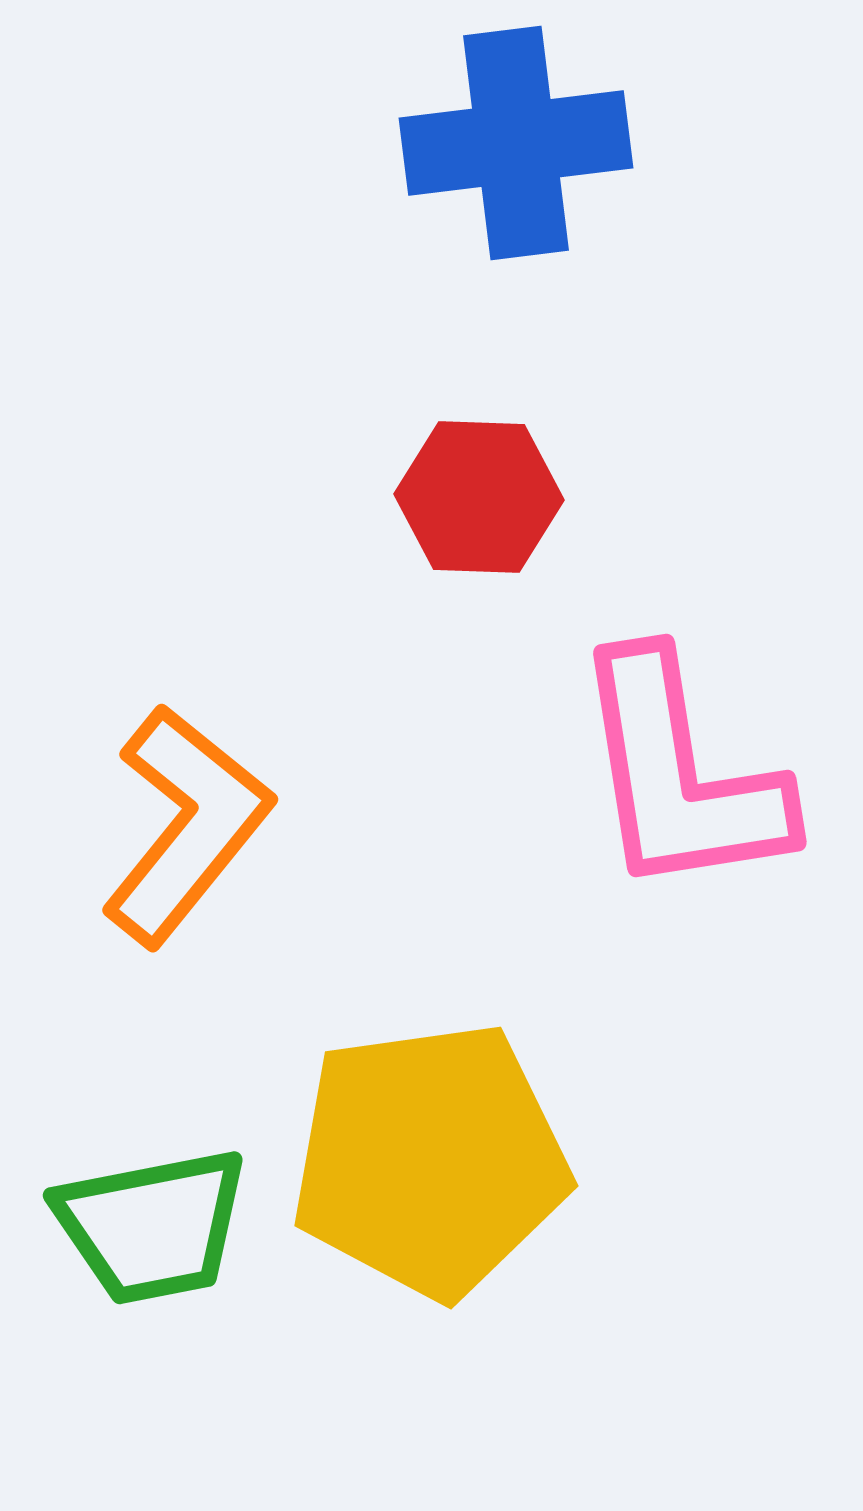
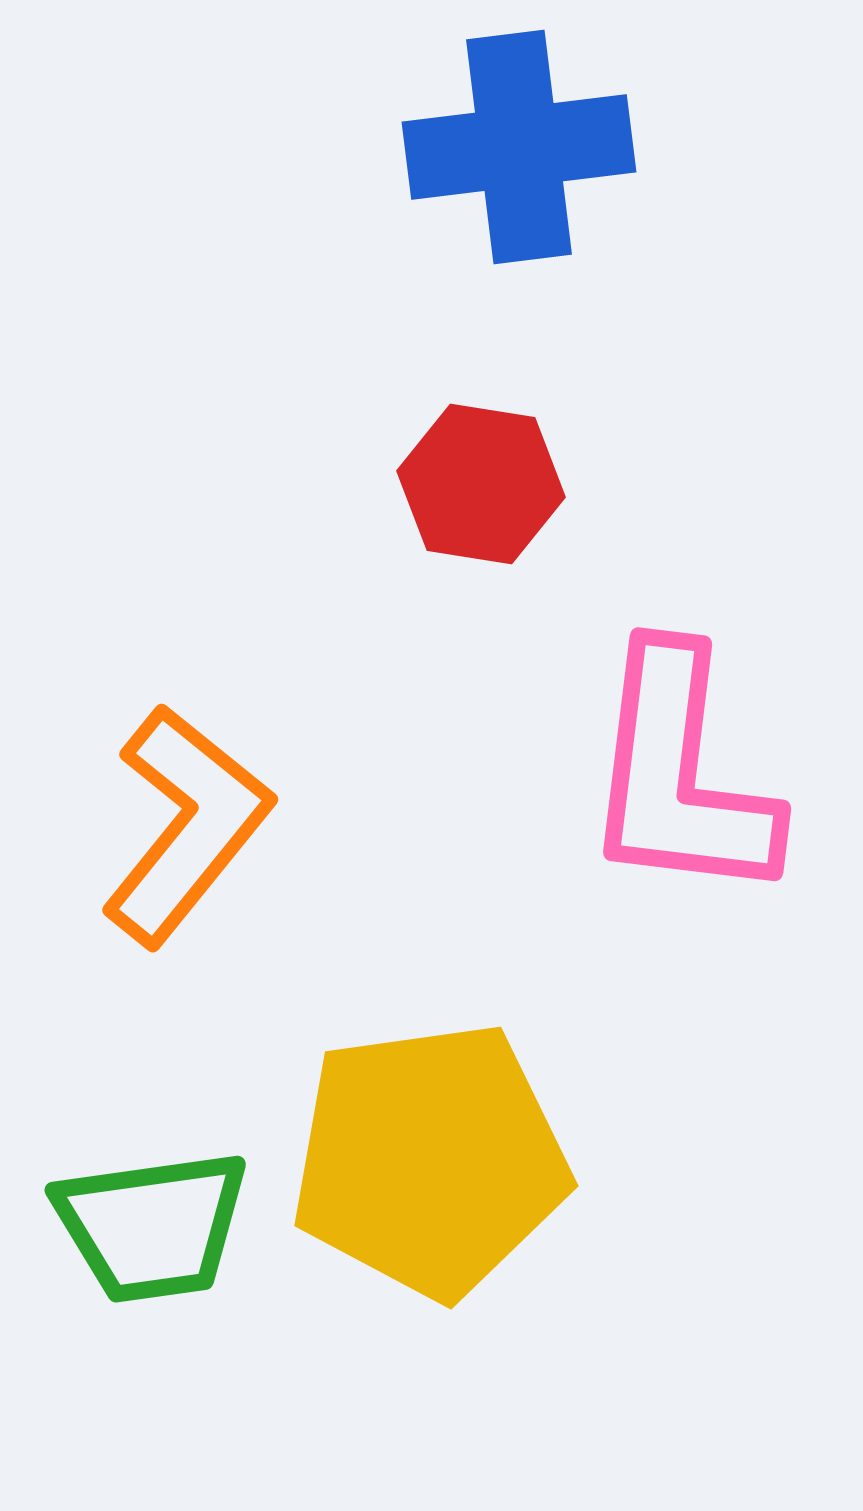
blue cross: moved 3 px right, 4 px down
red hexagon: moved 2 px right, 13 px up; rotated 7 degrees clockwise
pink L-shape: rotated 16 degrees clockwise
green trapezoid: rotated 3 degrees clockwise
